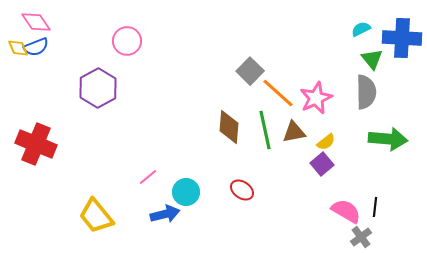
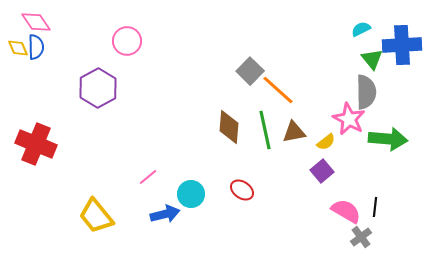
blue cross: moved 7 px down; rotated 6 degrees counterclockwise
blue semicircle: rotated 70 degrees counterclockwise
orange line: moved 3 px up
pink star: moved 33 px right, 21 px down; rotated 20 degrees counterclockwise
purple square: moved 7 px down
cyan circle: moved 5 px right, 2 px down
